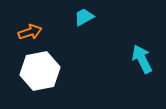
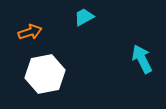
white hexagon: moved 5 px right, 3 px down
